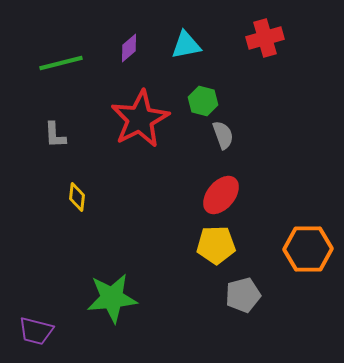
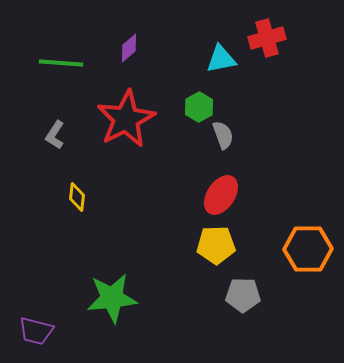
red cross: moved 2 px right
cyan triangle: moved 35 px right, 14 px down
green line: rotated 18 degrees clockwise
green hexagon: moved 4 px left, 6 px down; rotated 16 degrees clockwise
red star: moved 14 px left
gray L-shape: rotated 36 degrees clockwise
red ellipse: rotated 6 degrees counterclockwise
gray pentagon: rotated 16 degrees clockwise
